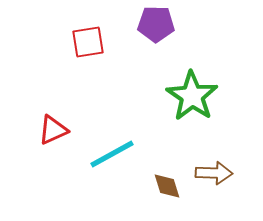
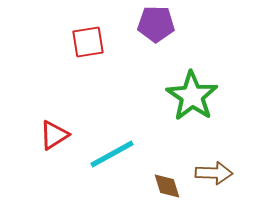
red triangle: moved 1 px right, 5 px down; rotated 8 degrees counterclockwise
